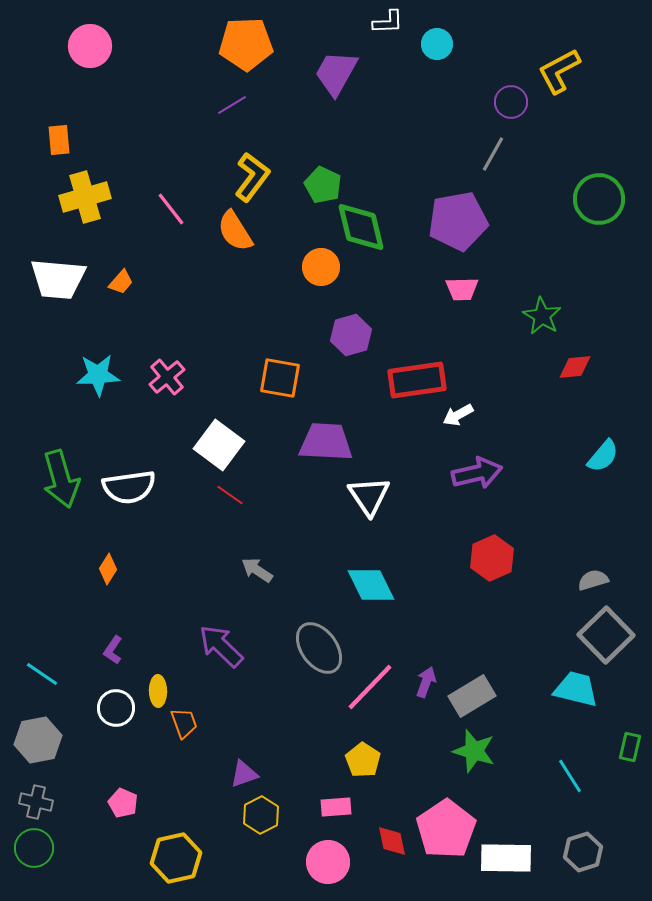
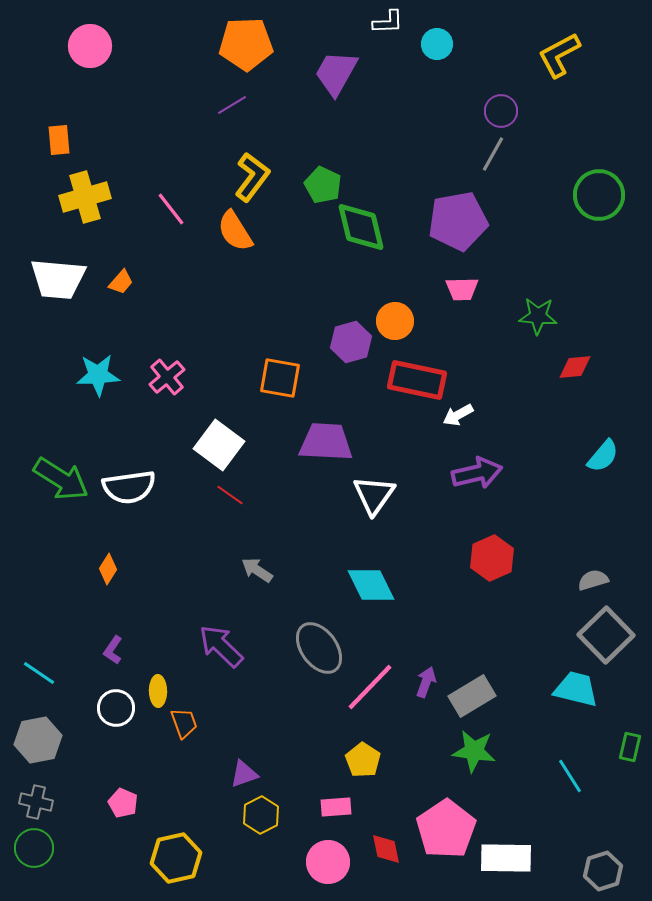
yellow L-shape at (559, 71): moved 16 px up
purple circle at (511, 102): moved 10 px left, 9 px down
green circle at (599, 199): moved 4 px up
orange circle at (321, 267): moved 74 px right, 54 px down
green star at (542, 316): moved 4 px left; rotated 27 degrees counterclockwise
purple hexagon at (351, 335): moved 7 px down
red rectangle at (417, 380): rotated 20 degrees clockwise
green arrow at (61, 479): rotated 42 degrees counterclockwise
white triangle at (369, 496): moved 5 px right, 1 px up; rotated 9 degrees clockwise
cyan line at (42, 674): moved 3 px left, 1 px up
green star at (474, 751): rotated 9 degrees counterclockwise
red diamond at (392, 841): moved 6 px left, 8 px down
gray hexagon at (583, 852): moved 20 px right, 19 px down
